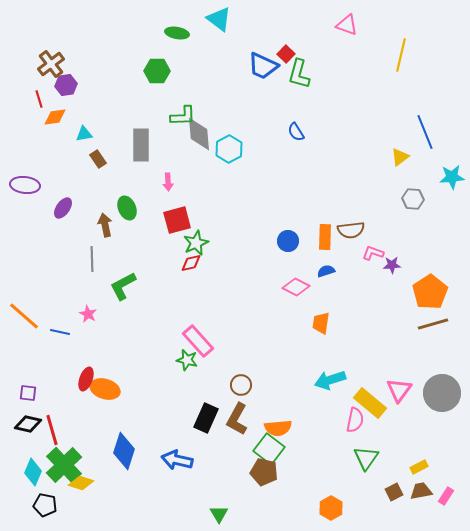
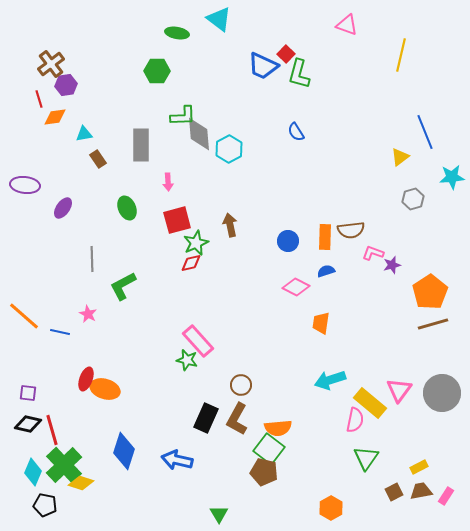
gray hexagon at (413, 199): rotated 20 degrees counterclockwise
brown arrow at (105, 225): moved 125 px right
purple star at (392, 265): rotated 12 degrees counterclockwise
